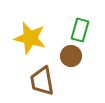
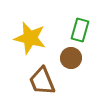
brown circle: moved 2 px down
brown trapezoid: rotated 12 degrees counterclockwise
